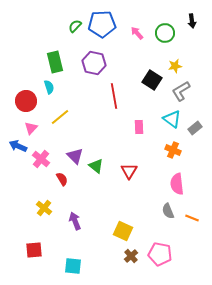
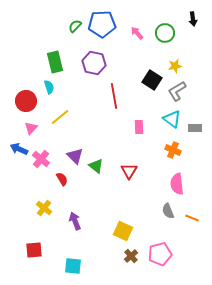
black arrow: moved 1 px right, 2 px up
gray L-shape: moved 4 px left
gray rectangle: rotated 40 degrees clockwise
blue arrow: moved 1 px right, 3 px down
pink pentagon: rotated 25 degrees counterclockwise
